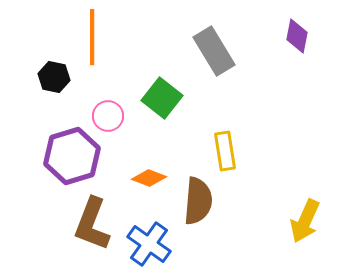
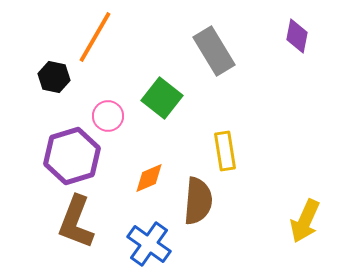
orange line: moved 3 px right; rotated 30 degrees clockwise
orange diamond: rotated 44 degrees counterclockwise
brown L-shape: moved 16 px left, 2 px up
